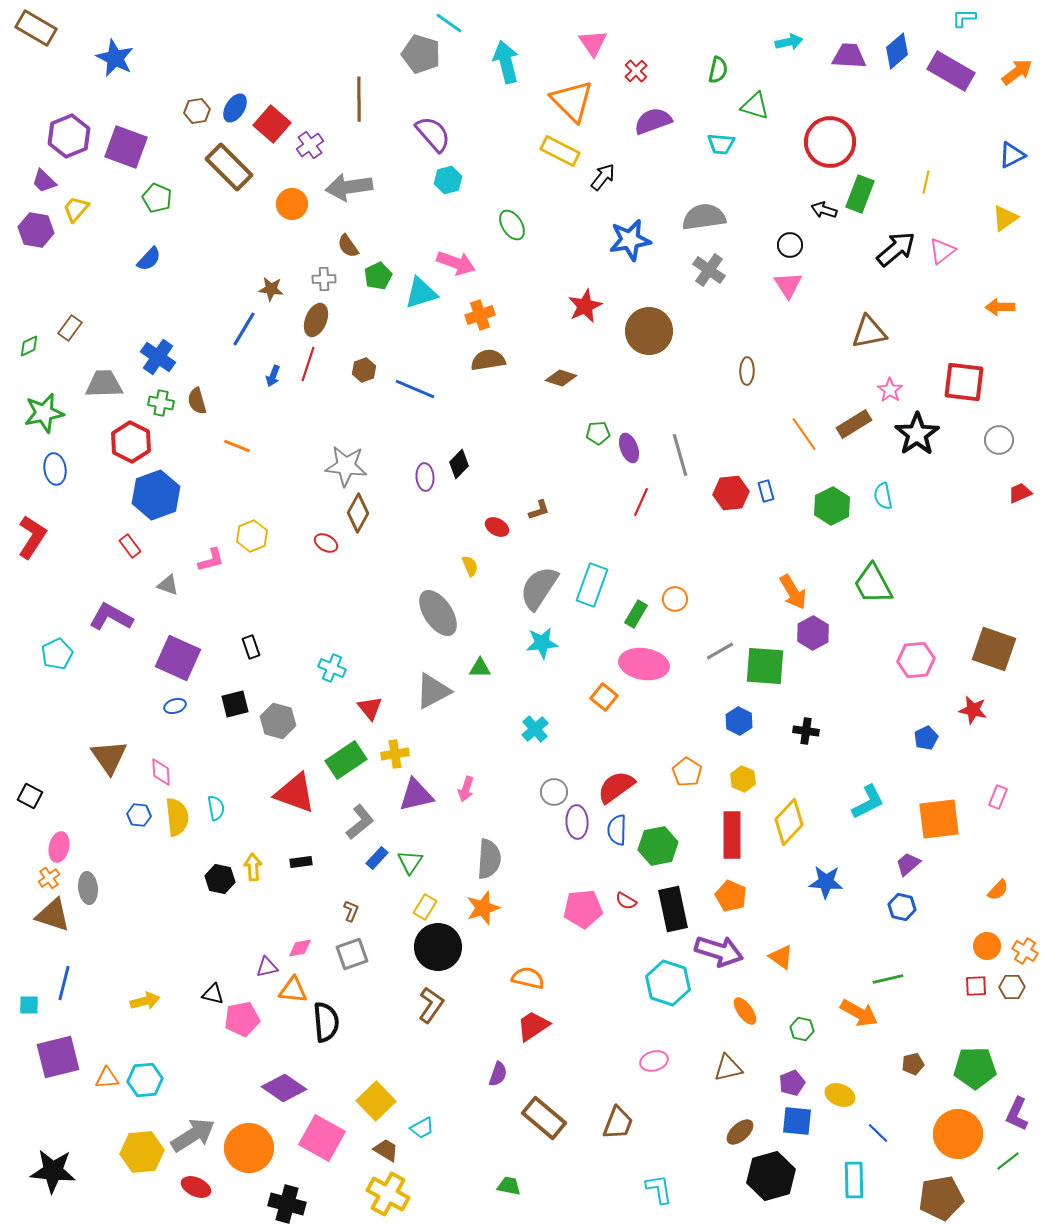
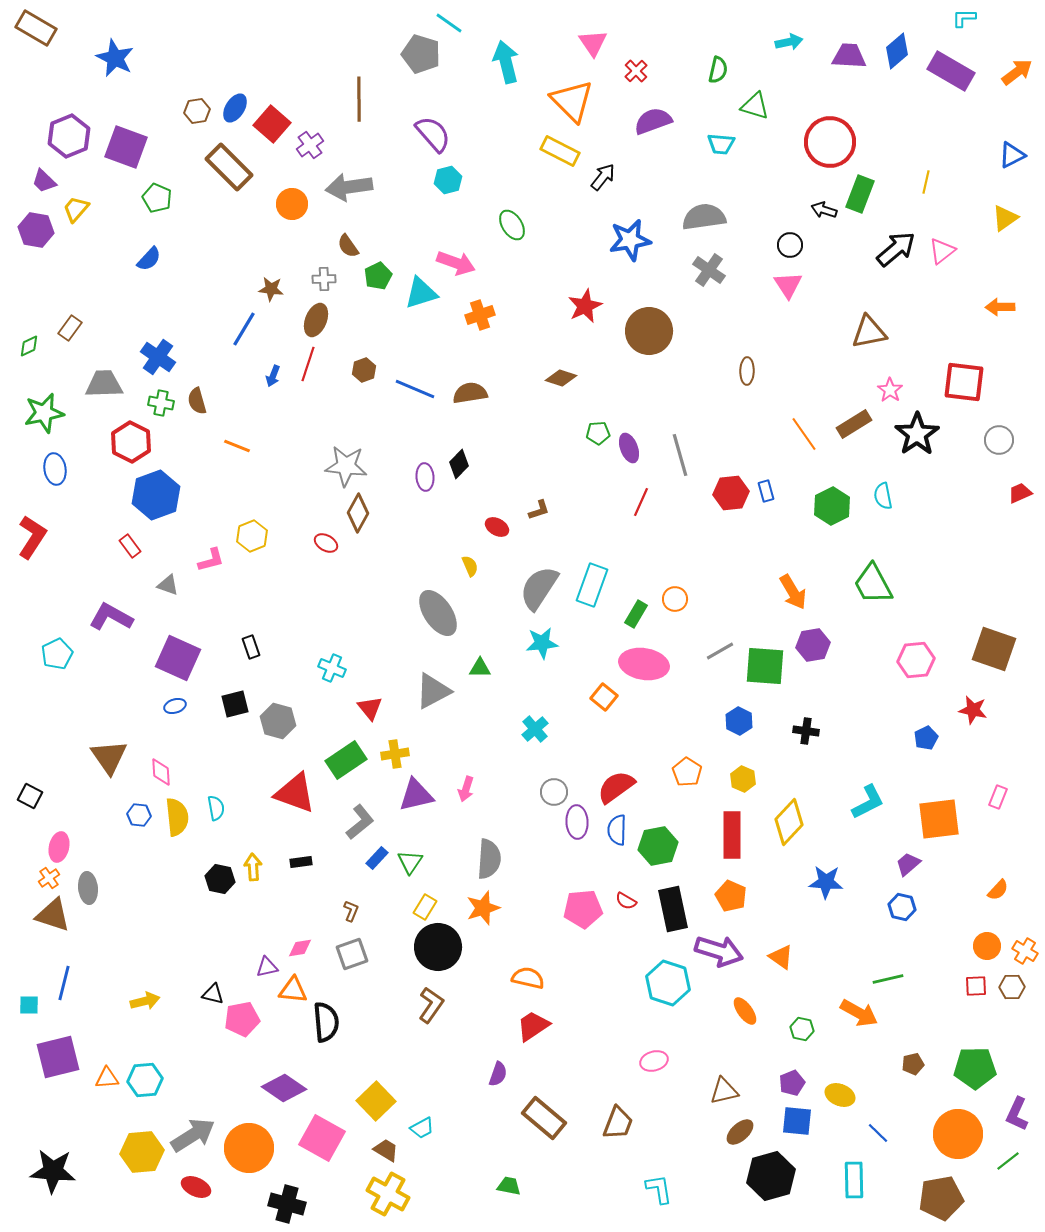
brown semicircle at (488, 360): moved 18 px left, 33 px down
purple hexagon at (813, 633): moved 12 px down; rotated 20 degrees clockwise
brown triangle at (728, 1068): moved 4 px left, 23 px down
